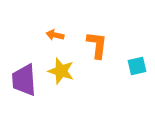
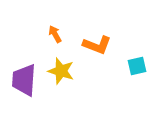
orange arrow: moved 1 px up; rotated 48 degrees clockwise
orange L-shape: rotated 104 degrees clockwise
purple trapezoid: rotated 8 degrees clockwise
